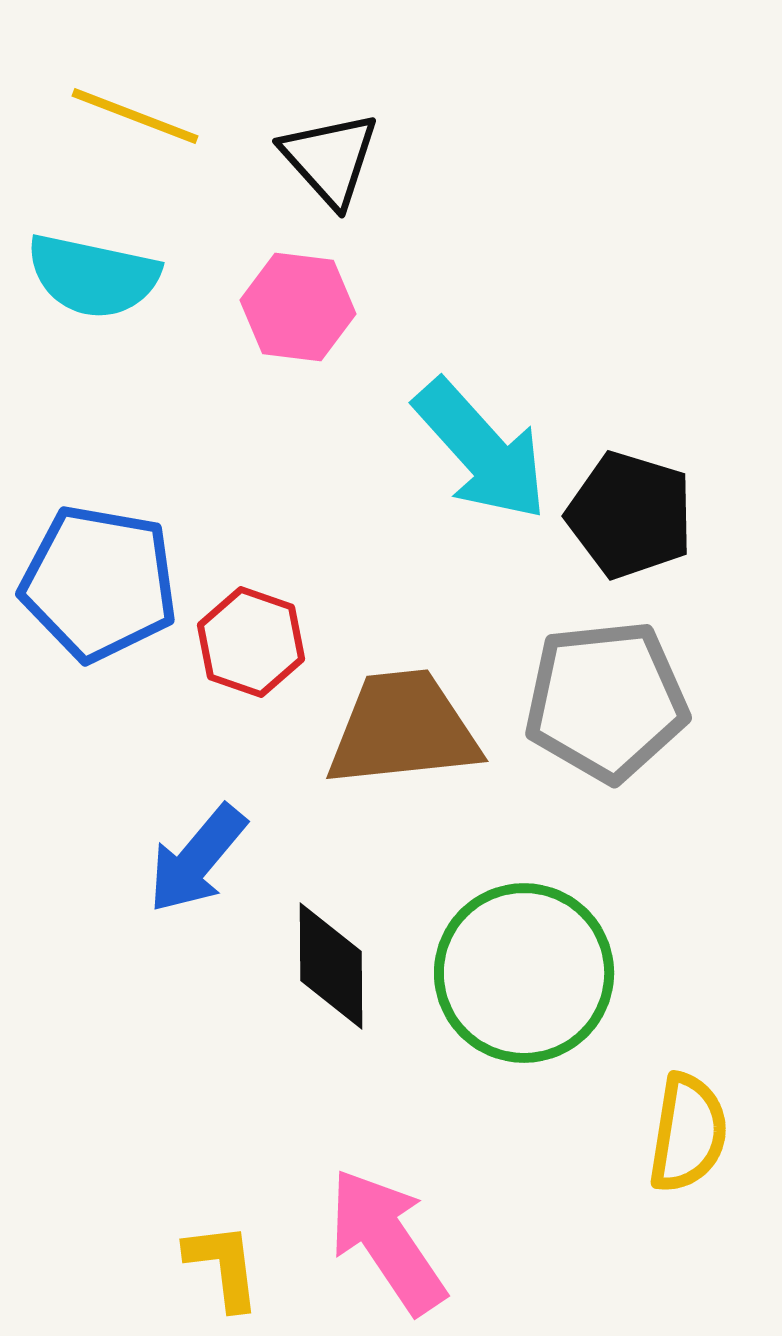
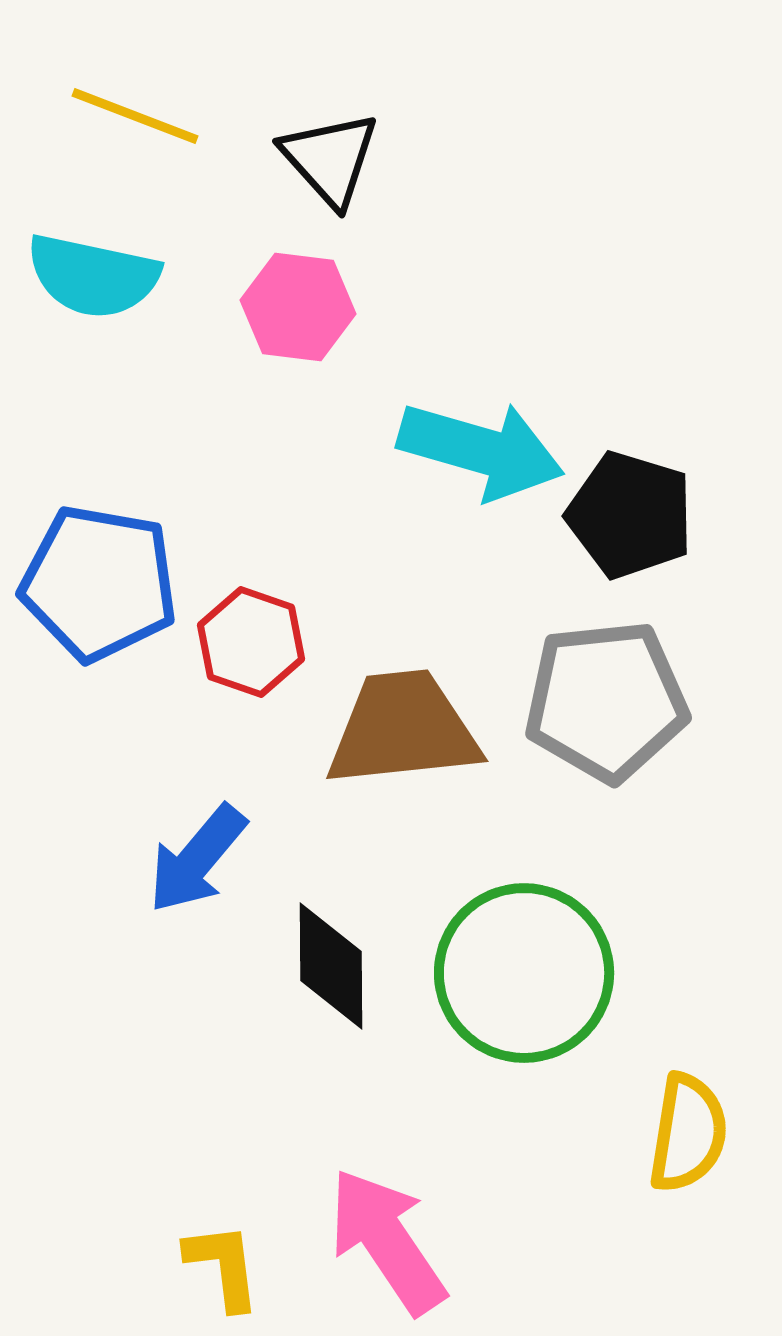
cyan arrow: rotated 32 degrees counterclockwise
